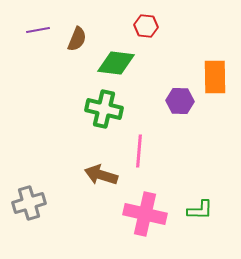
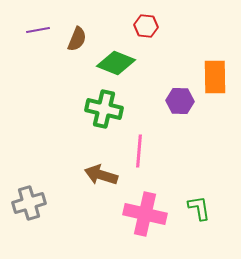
green diamond: rotated 15 degrees clockwise
green L-shape: moved 1 px left, 2 px up; rotated 100 degrees counterclockwise
